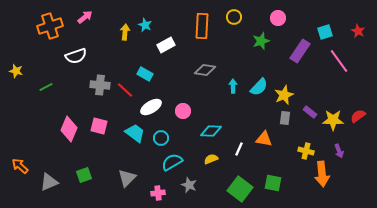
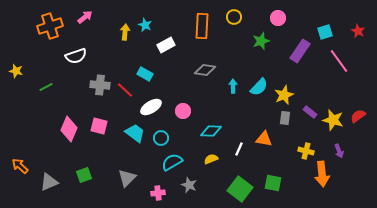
yellow star at (333, 120): rotated 15 degrees clockwise
